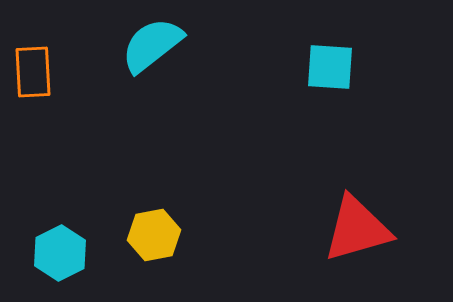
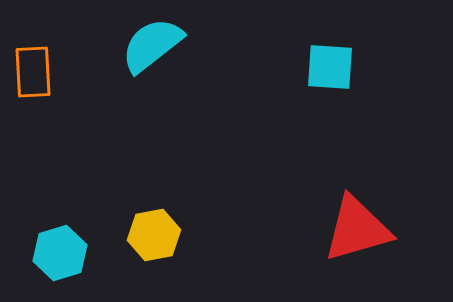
cyan hexagon: rotated 10 degrees clockwise
